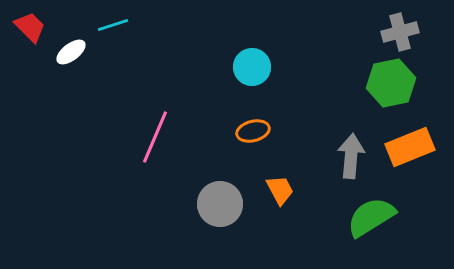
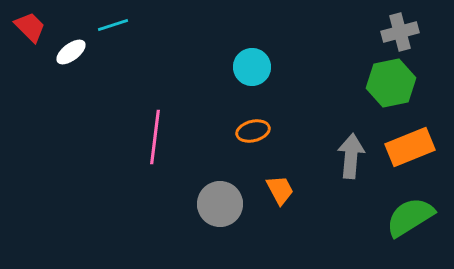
pink line: rotated 16 degrees counterclockwise
green semicircle: moved 39 px right
